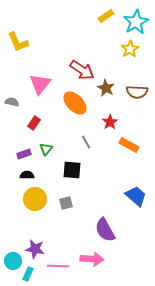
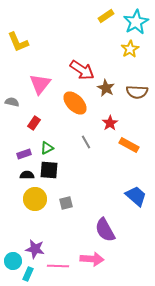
red star: moved 1 px down
green triangle: moved 1 px right, 1 px up; rotated 24 degrees clockwise
black square: moved 23 px left
